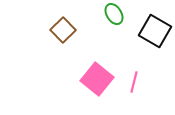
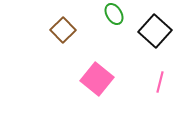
black square: rotated 12 degrees clockwise
pink line: moved 26 px right
